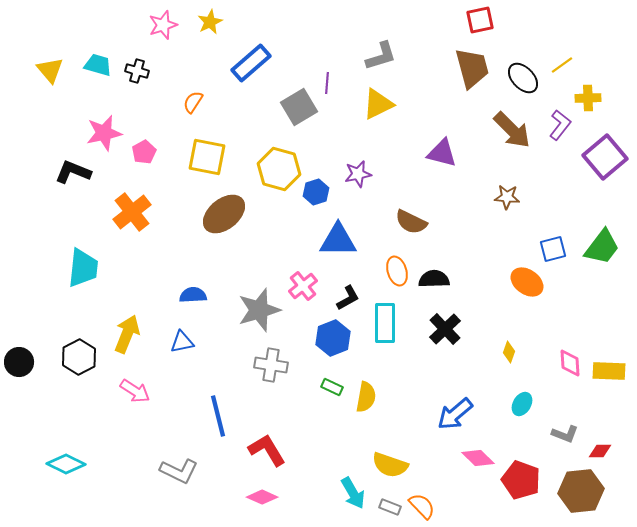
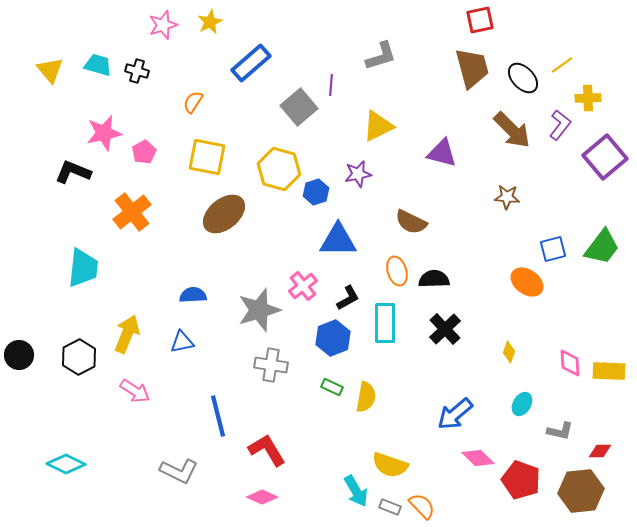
purple line at (327, 83): moved 4 px right, 2 px down
yellow triangle at (378, 104): moved 22 px down
gray square at (299, 107): rotated 9 degrees counterclockwise
black circle at (19, 362): moved 7 px up
gray L-shape at (565, 434): moved 5 px left, 3 px up; rotated 8 degrees counterclockwise
cyan arrow at (353, 493): moved 3 px right, 2 px up
